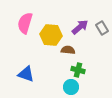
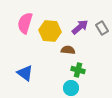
yellow hexagon: moved 1 px left, 4 px up
blue triangle: moved 1 px left, 1 px up; rotated 18 degrees clockwise
cyan circle: moved 1 px down
